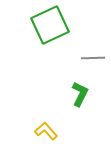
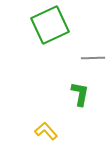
green L-shape: rotated 15 degrees counterclockwise
